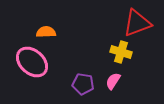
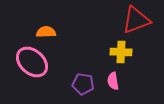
red triangle: moved 1 px left, 3 px up
yellow cross: rotated 15 degrees counterclockwise
pink semicircle: rotated 42 degrees counterclockwise
